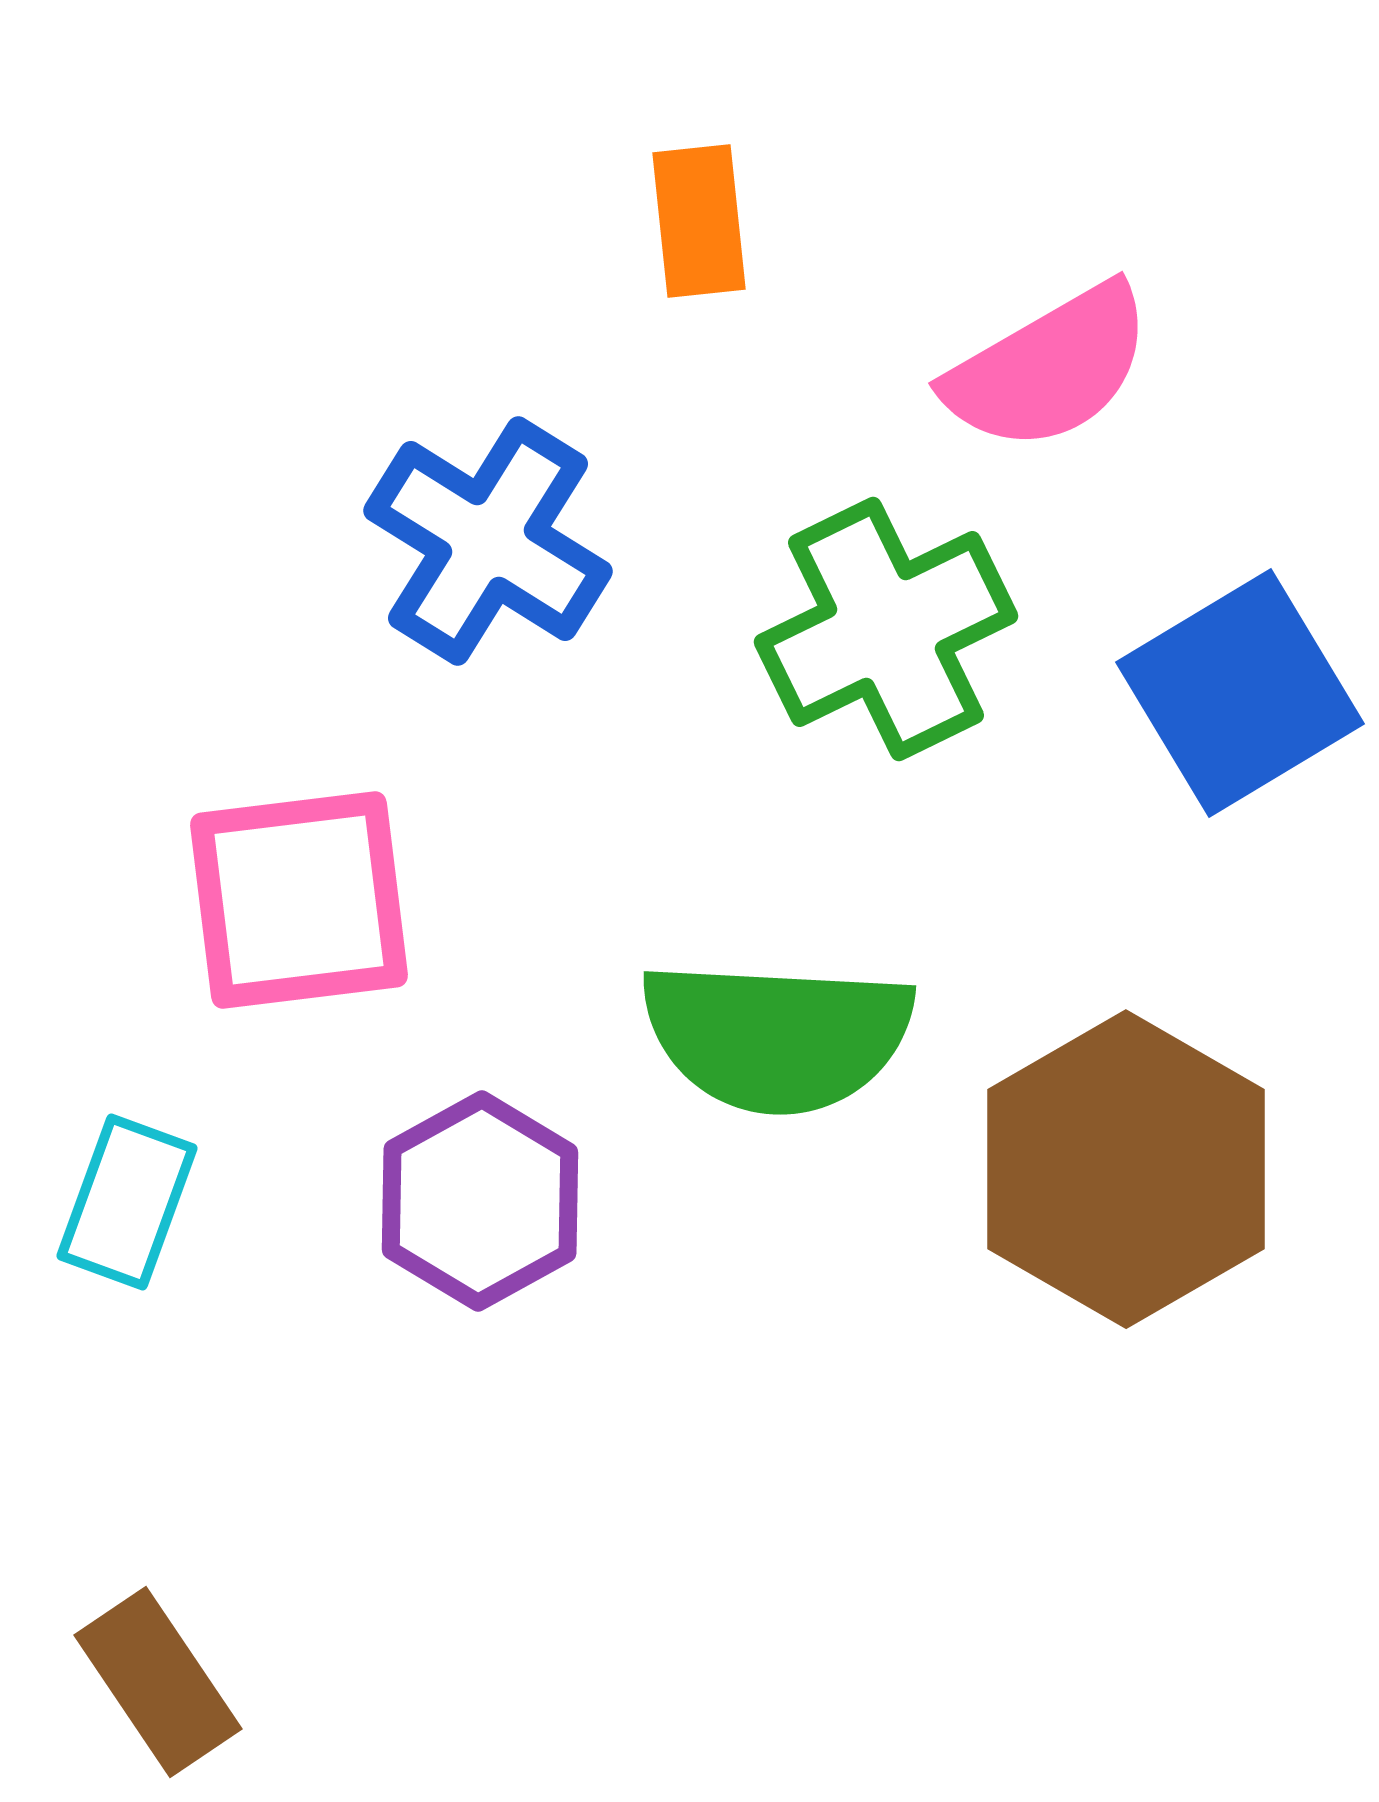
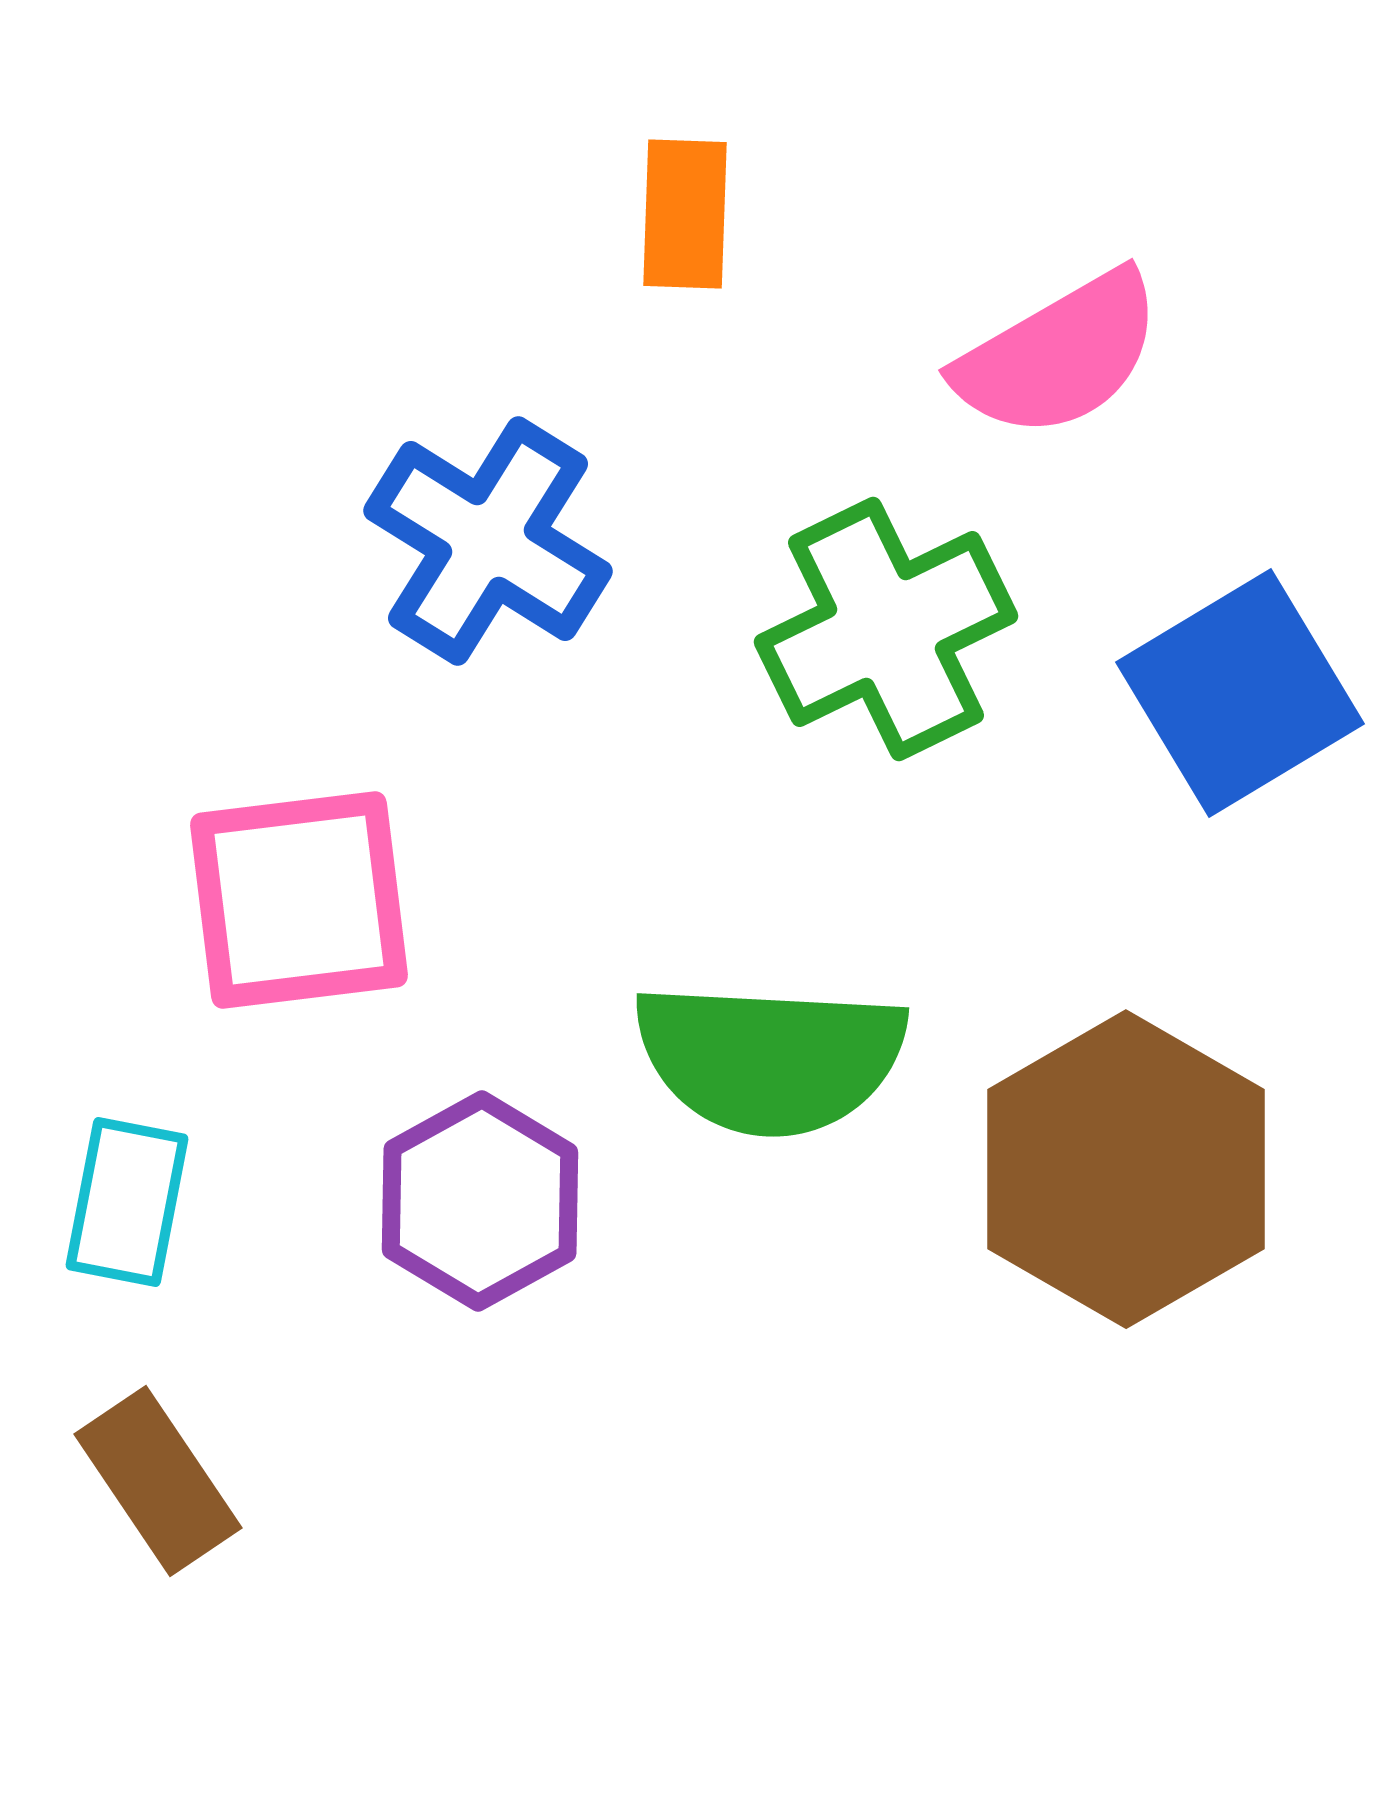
orange rectangle: moved 14 px left, 7 px up; rotated 8 degrees clockwise
pink semicircle: moved 10 px right, 13 px up
green semicircle: moved 7 px left, 22 px down
cyan rectangle: rotated 9 degrees counterclockwise
brown rectangle: moved 201 px up
